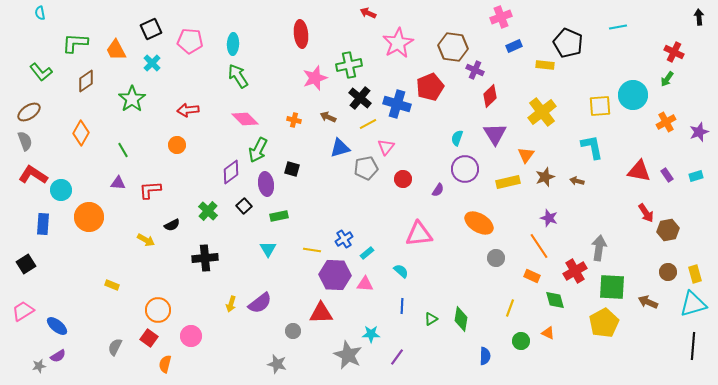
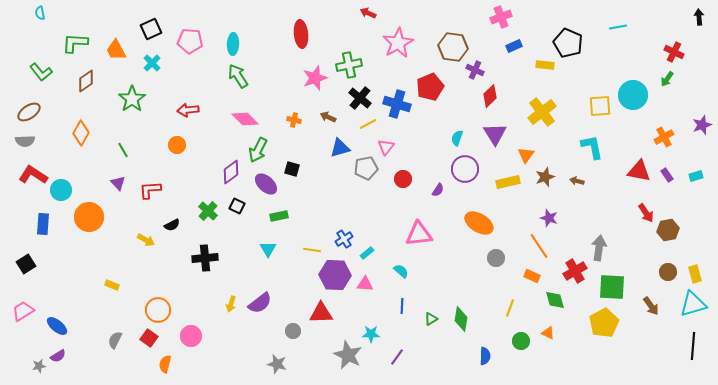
orange cross at (666, 122): moved 2 px left, 15 px down
purple star at (699, 132): moved 3 px right, 7 px up
gray semicircle at (25, 141): rotated 108 degrees clockwise
purple triangle at (118, 183): rotated 42 degrees clockwise
purple ellipse at (266, 184): rotated 40 degrees counterclockwise
black square at (244, 206): moved 7 px left; rotated 21 degrees counterclockwise
brown arrow at (648, 302): moved 3 px right, 4 px down; rotated 150 degrees counterclockwise
gray semicircle at (115, 347): moved 7 px up
